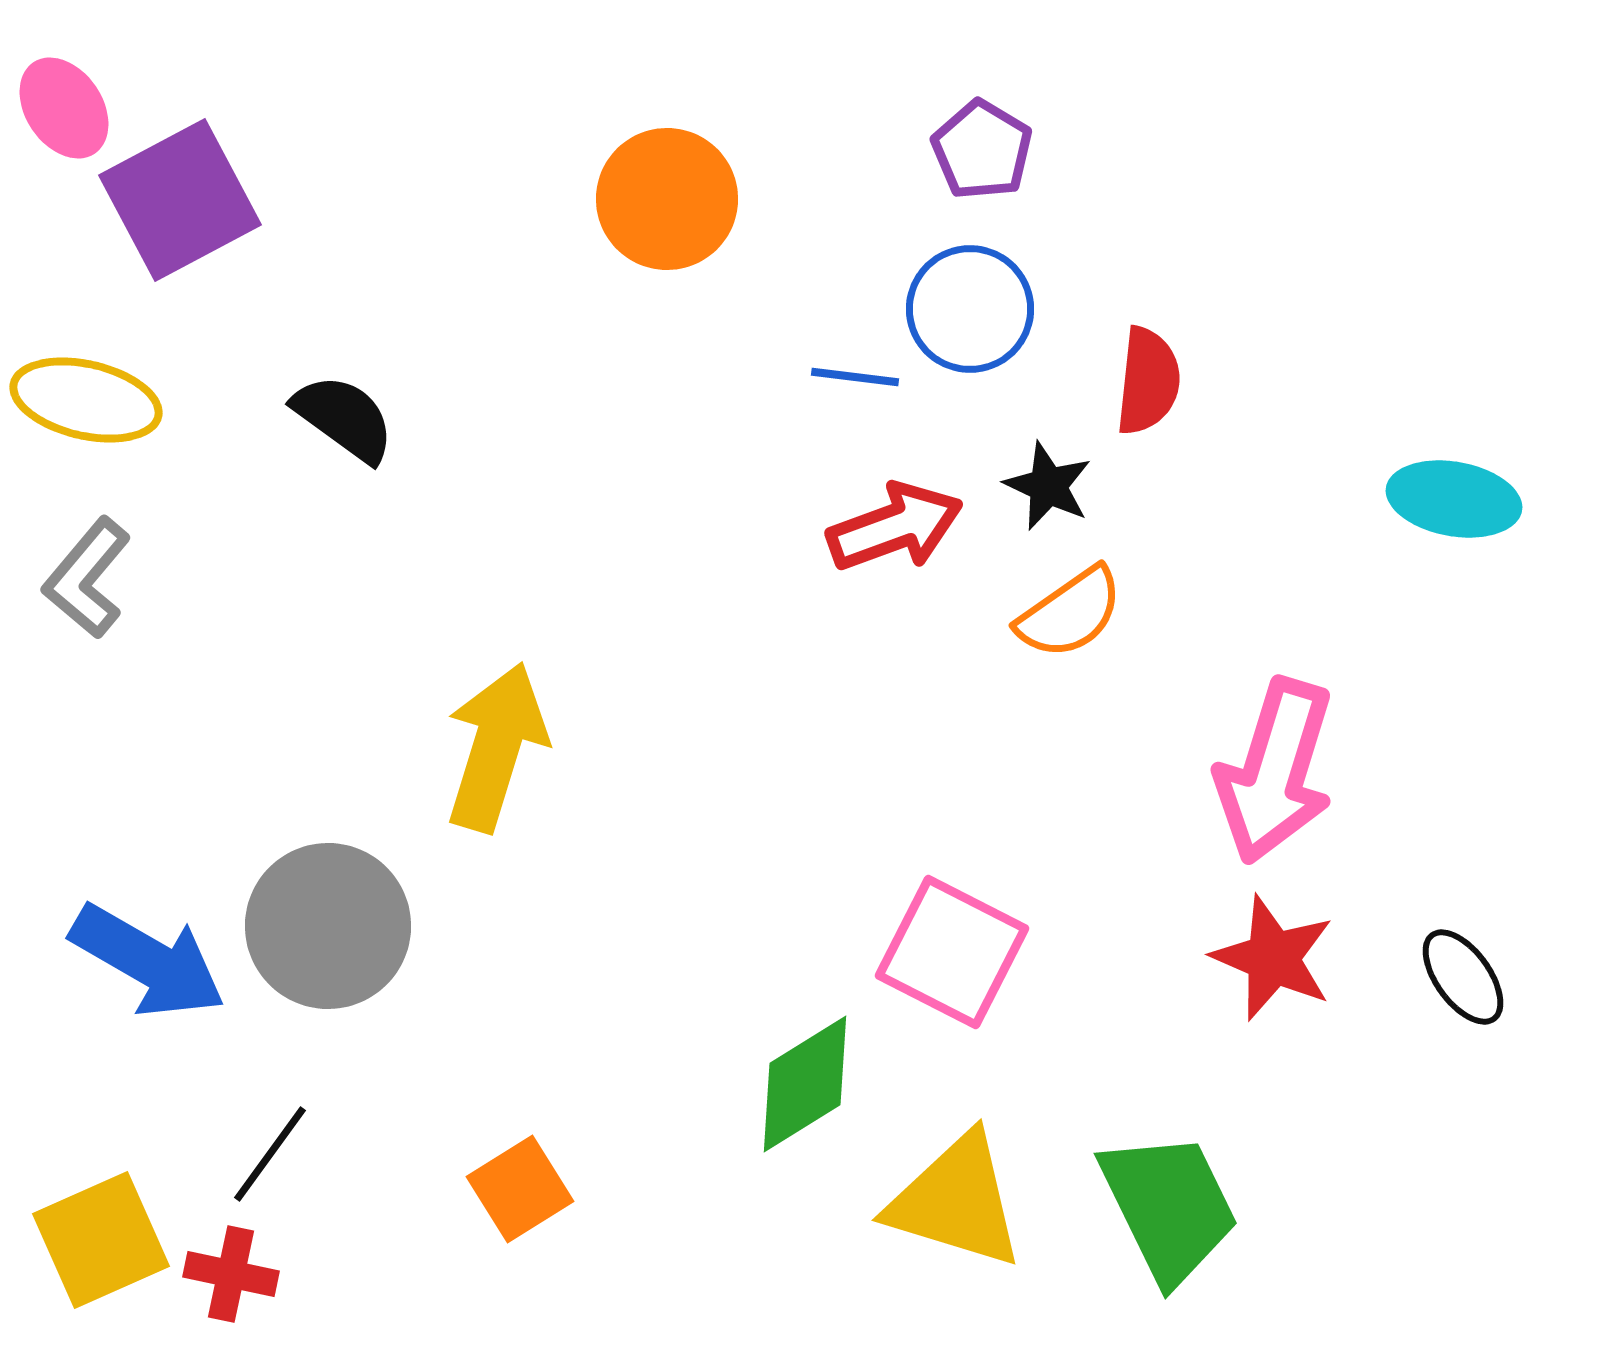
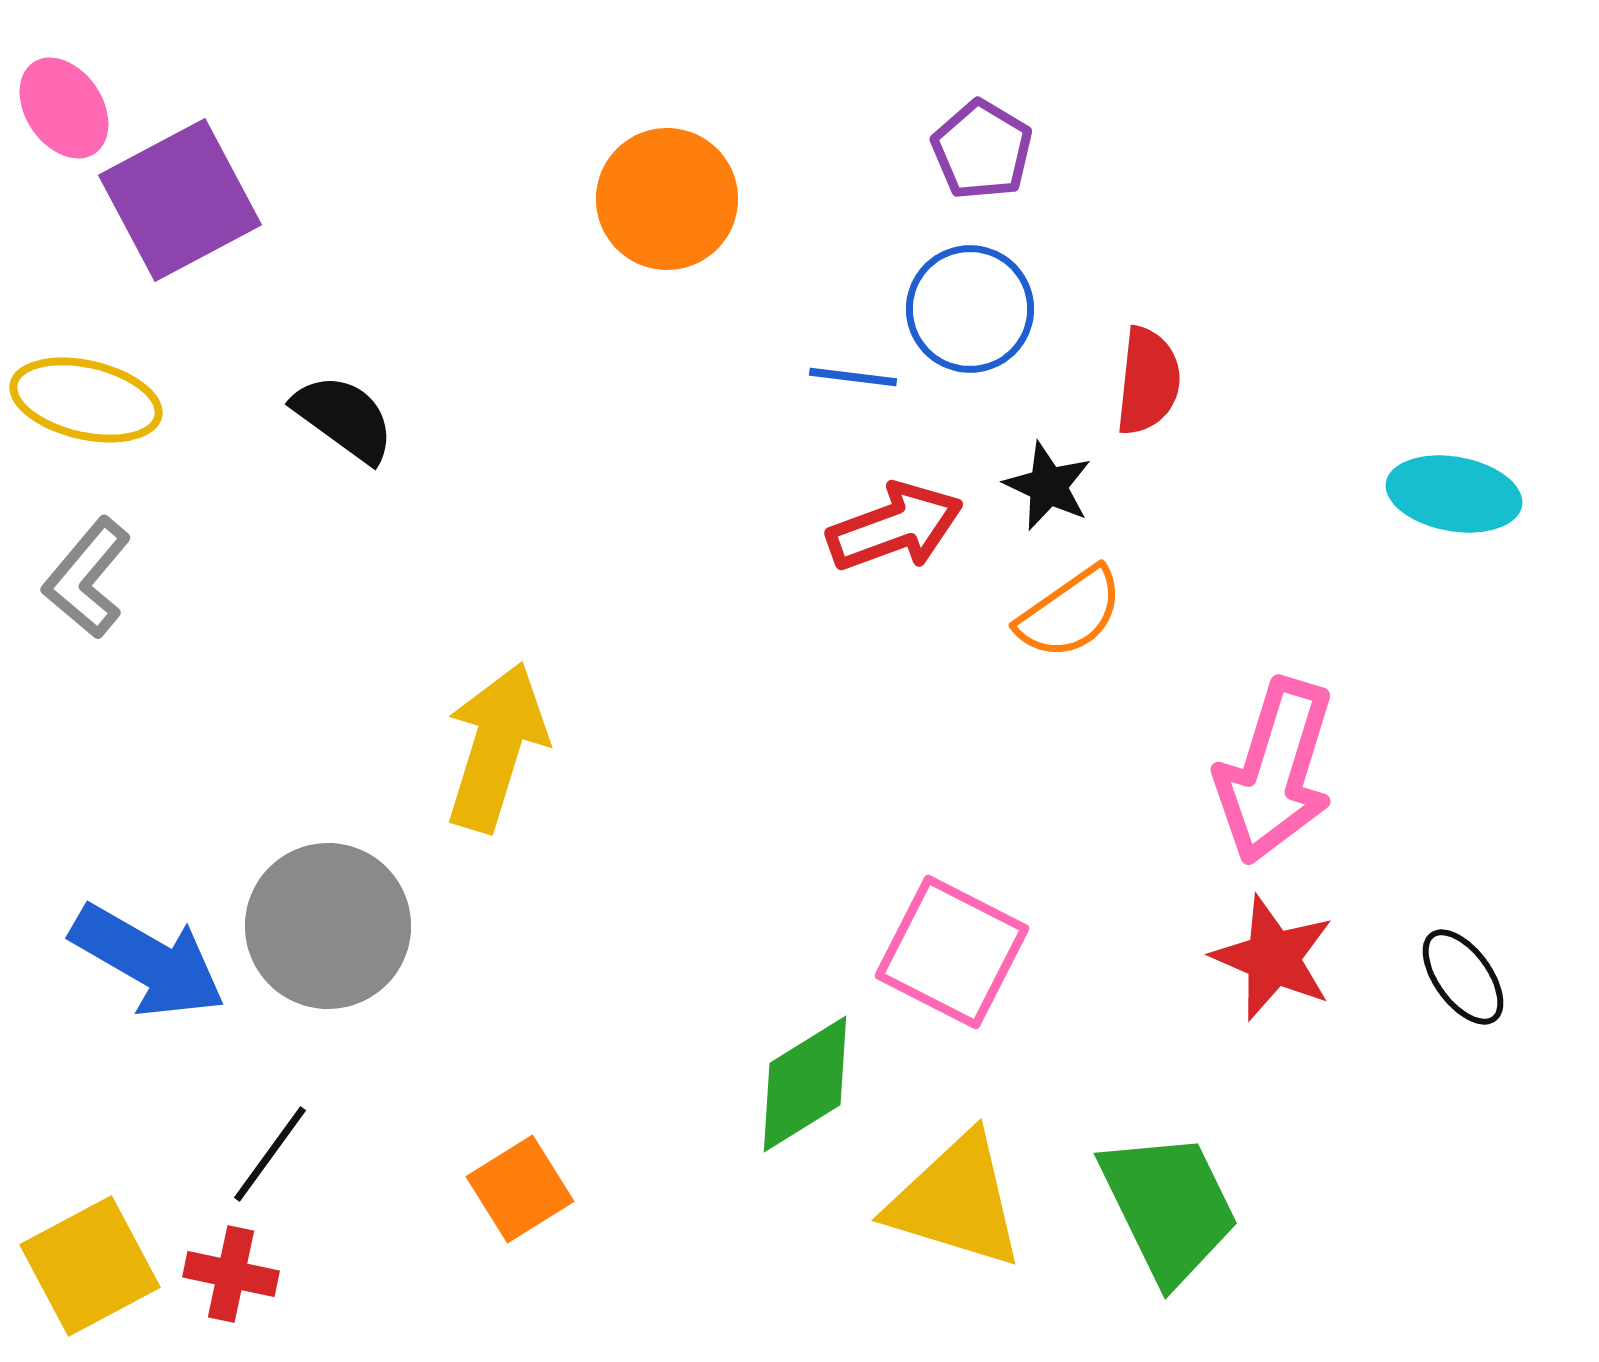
blue line: moved 2 px left
cyan ellipse: moved 5 px up
yellow square: moved 11 px left, 26 px down; rotated 4 degrees counterclockwise
